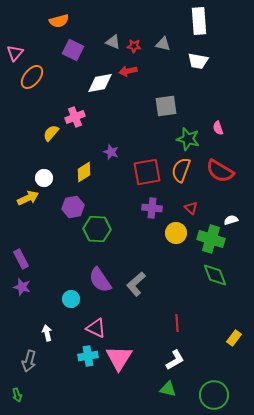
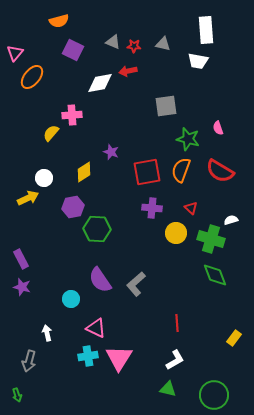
white rectangle at (199, 21): moved 7 px right, 9 px down
pink cross at (75, 117): moved 3 px left, 2 px up; rotated 18 degrees clockwise
